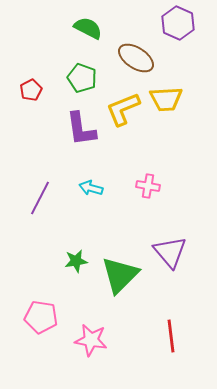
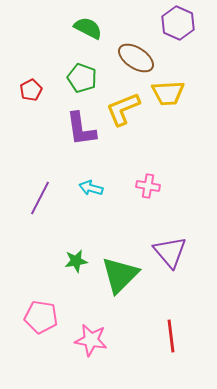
yellow trapezoid: moved 2 px right, 6 px up
